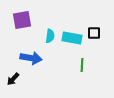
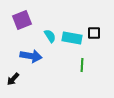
purple square: rotated 12 degrees counterclockwise
cyan semicircle: rotated 40 degrees counterclockwise
blue arrow: moved 2 px up
